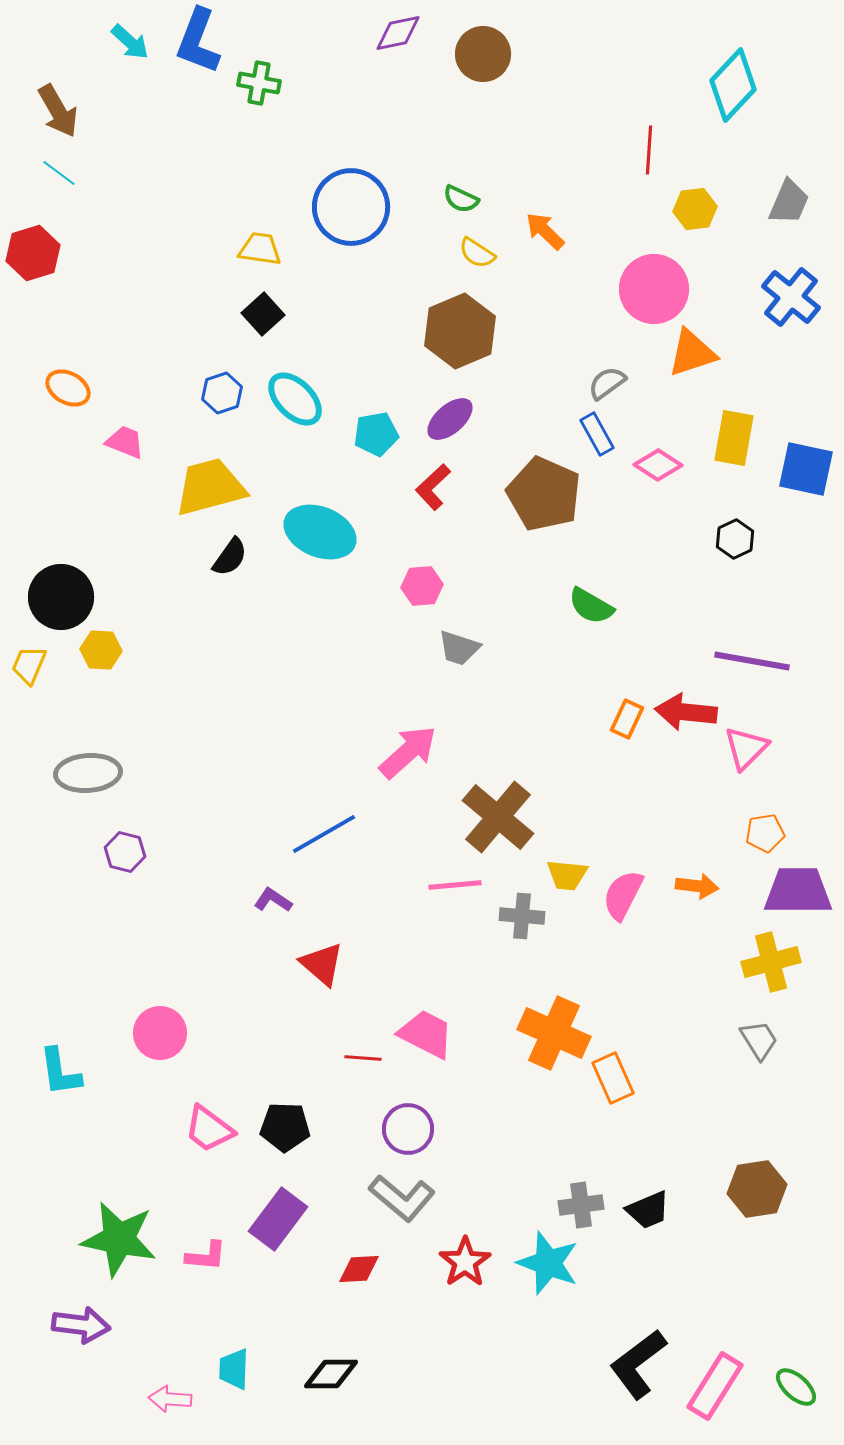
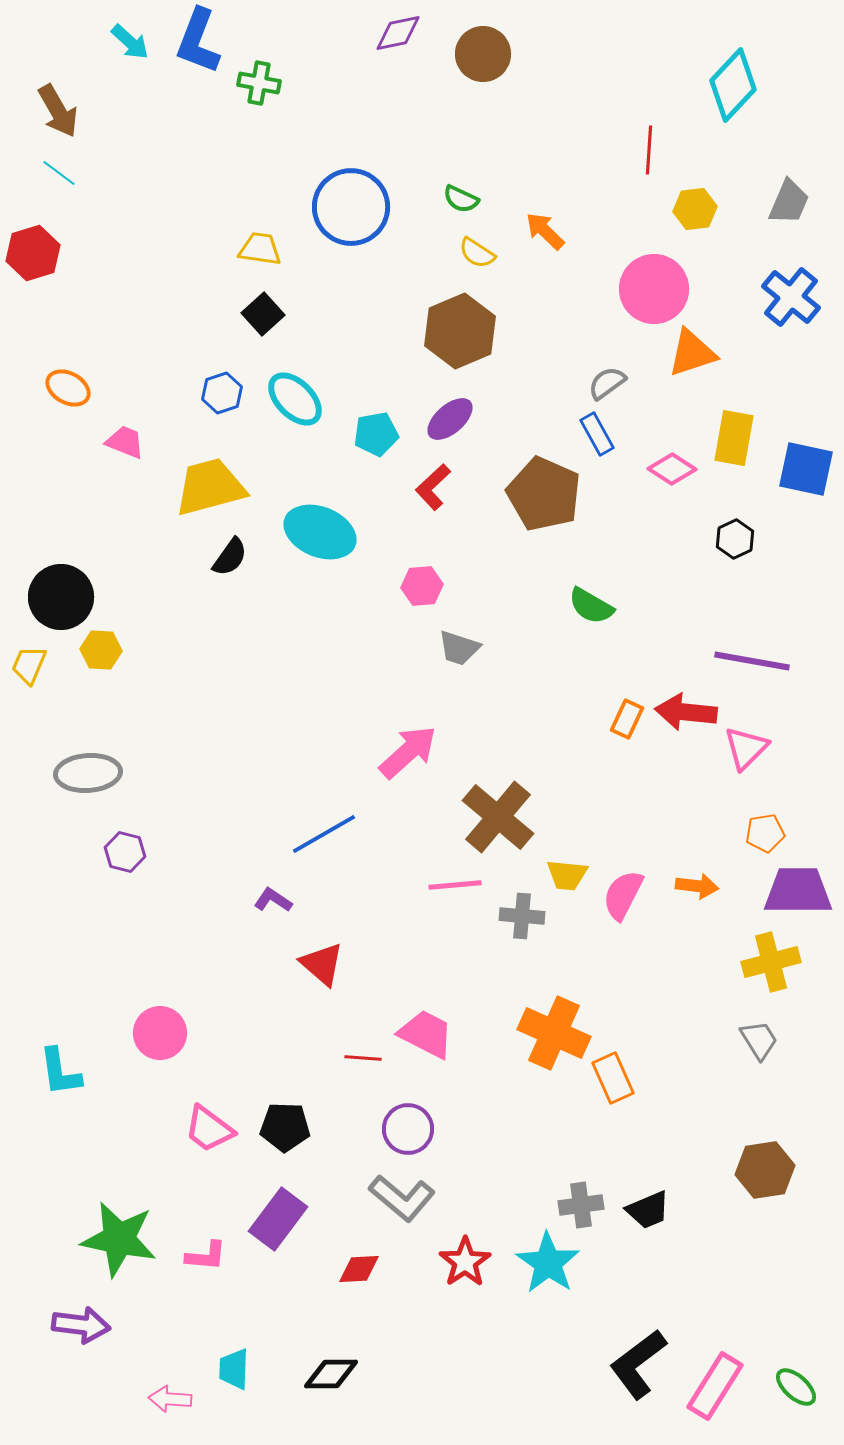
pink diamond at (658, 465): moved 14 px right, 4 px down
brown hexagon at (757, 1189): moved 8 px right, 19 px up
cyan star at (548, 1263): rotated 14 degrees clockwise
